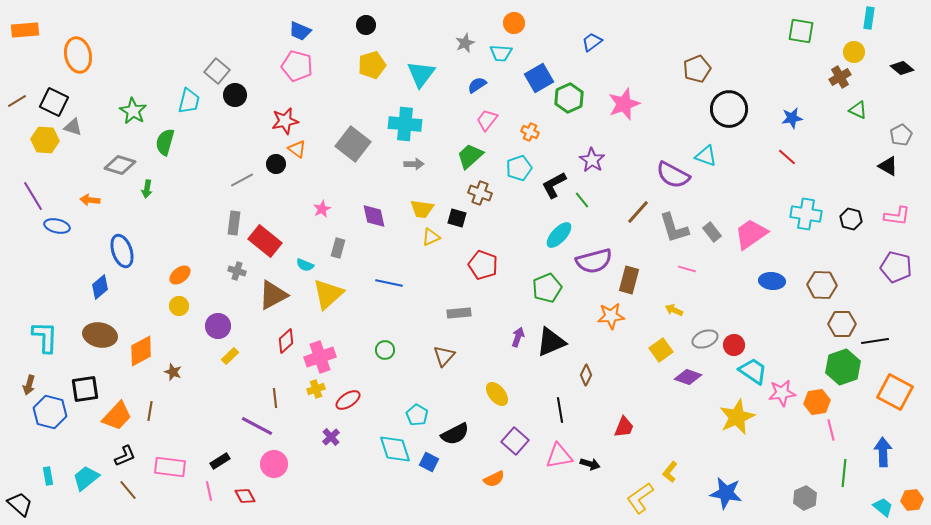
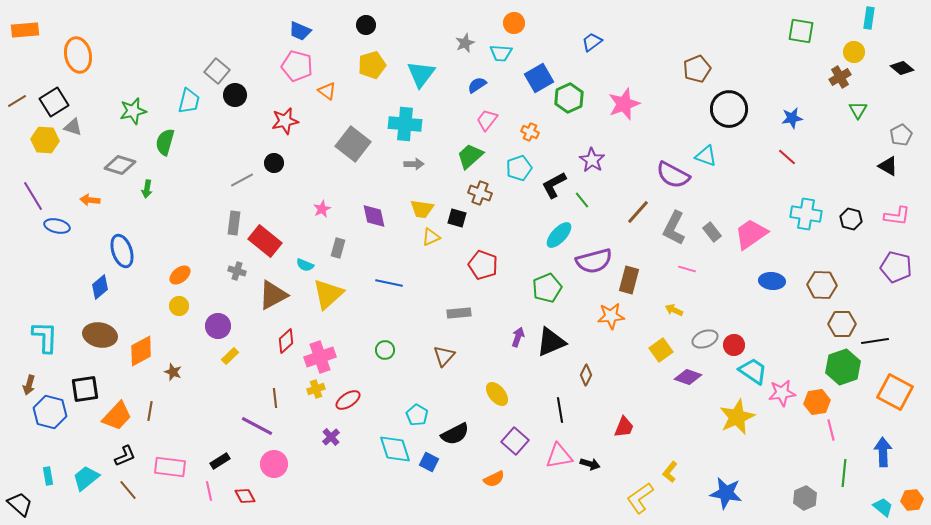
black square at (54, 102): rotated 32 degrees clockwise
green triangle at (858, 110): rotated 36 degrees clockwise
green star at (133, 111): rotated 28 degrees clockwise
orange triangle at (297, 149): moved 30 px right, 58 px up
black circle at (276, 164): moved 2 px left, 1 px up
gray L-shape at (674, 228): rotated 44 degrees clockwise
